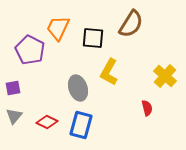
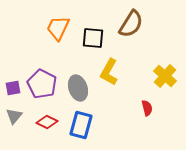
purple pentagon: moved 12 px right, 34 px down
